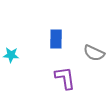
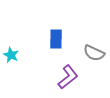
cyan star: rotated 21 degrees clockwise
purple L-shape: moved 3 px right, 1 px up; rotated 60 degrees clockwise
